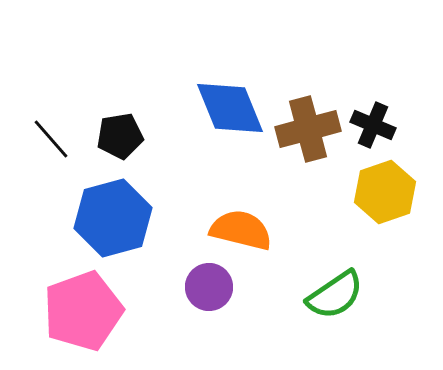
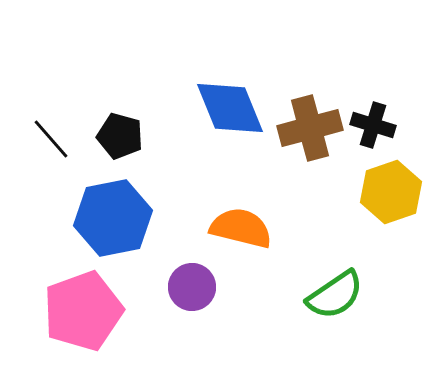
black cross: rotated 6 degrees counterclockwise
brown cross: moved 2 px right, 1 px up
black pentagon: rotated 24 degrees clockwise
yellow hexagon: moved 6 px right
blue hexagon: rotated 4 degrees clockwise
orange semicircle: moved 2 px up
purple circle: moved 17 px left
